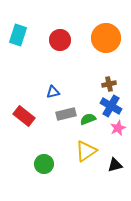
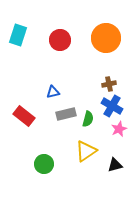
blue cross: moved 1 px right
green semicircle: rotated 126 degrees clockwise
pink star: moved 1 px right, 1 px down
